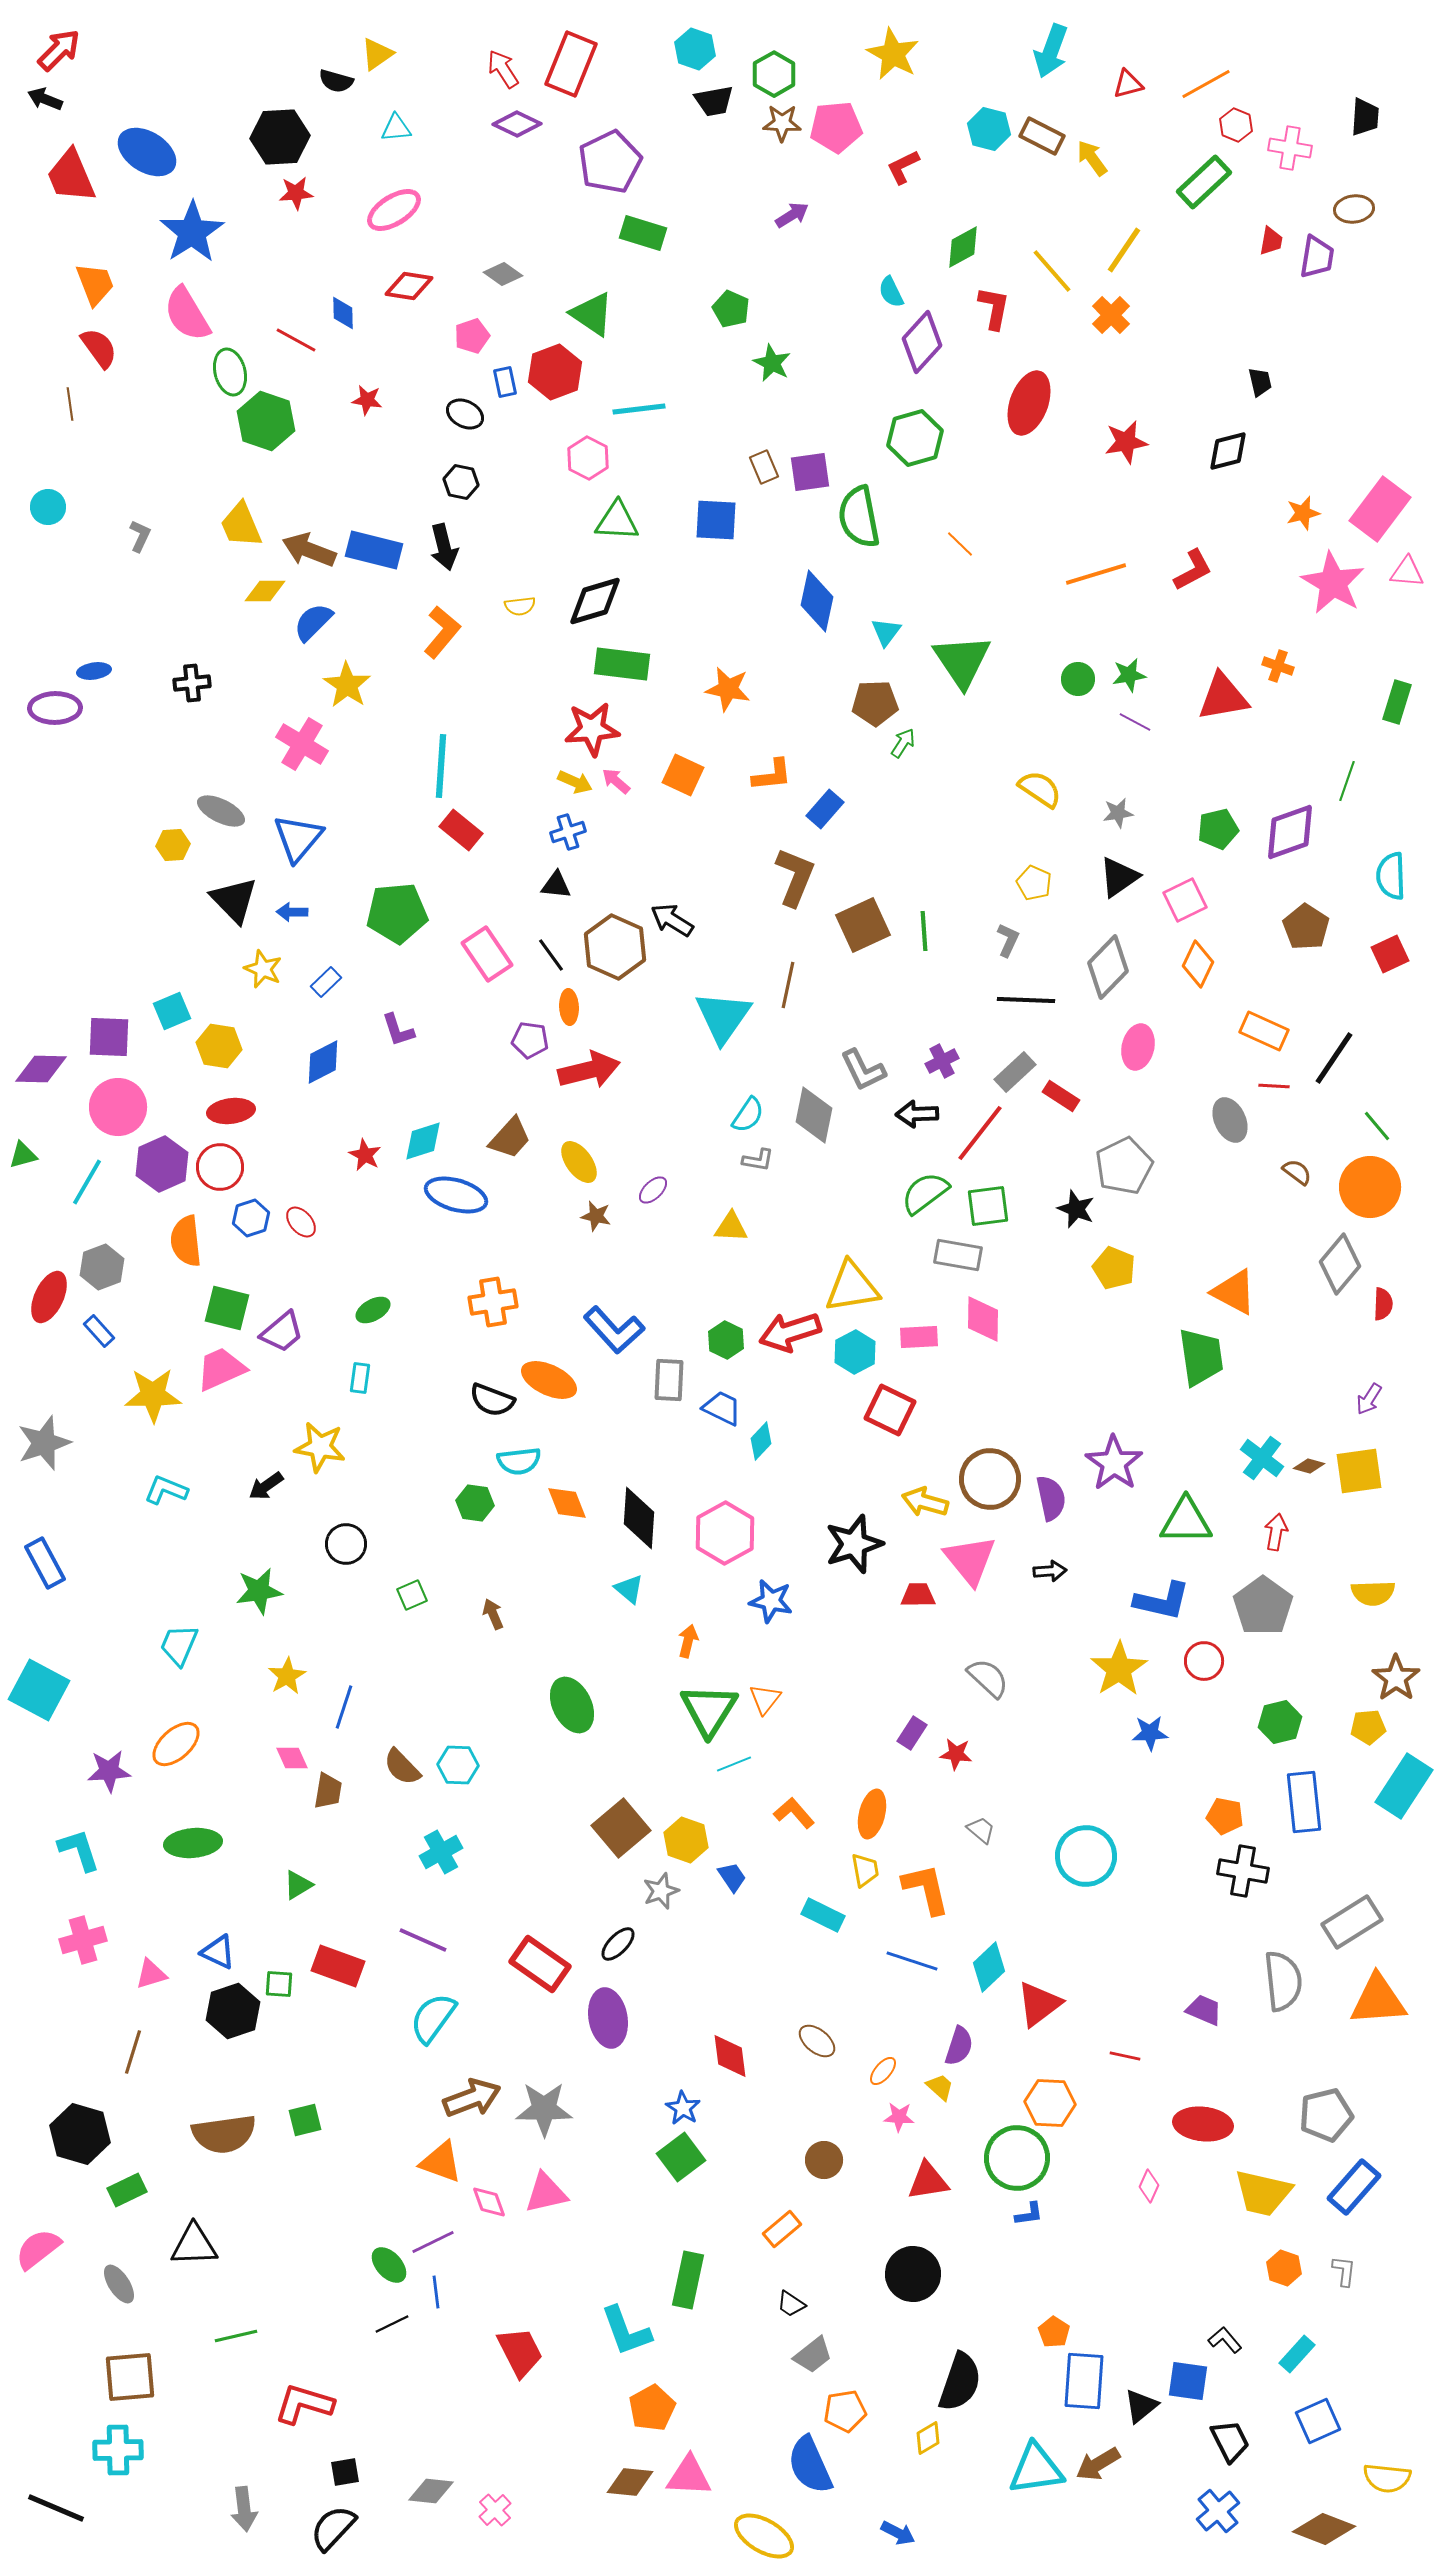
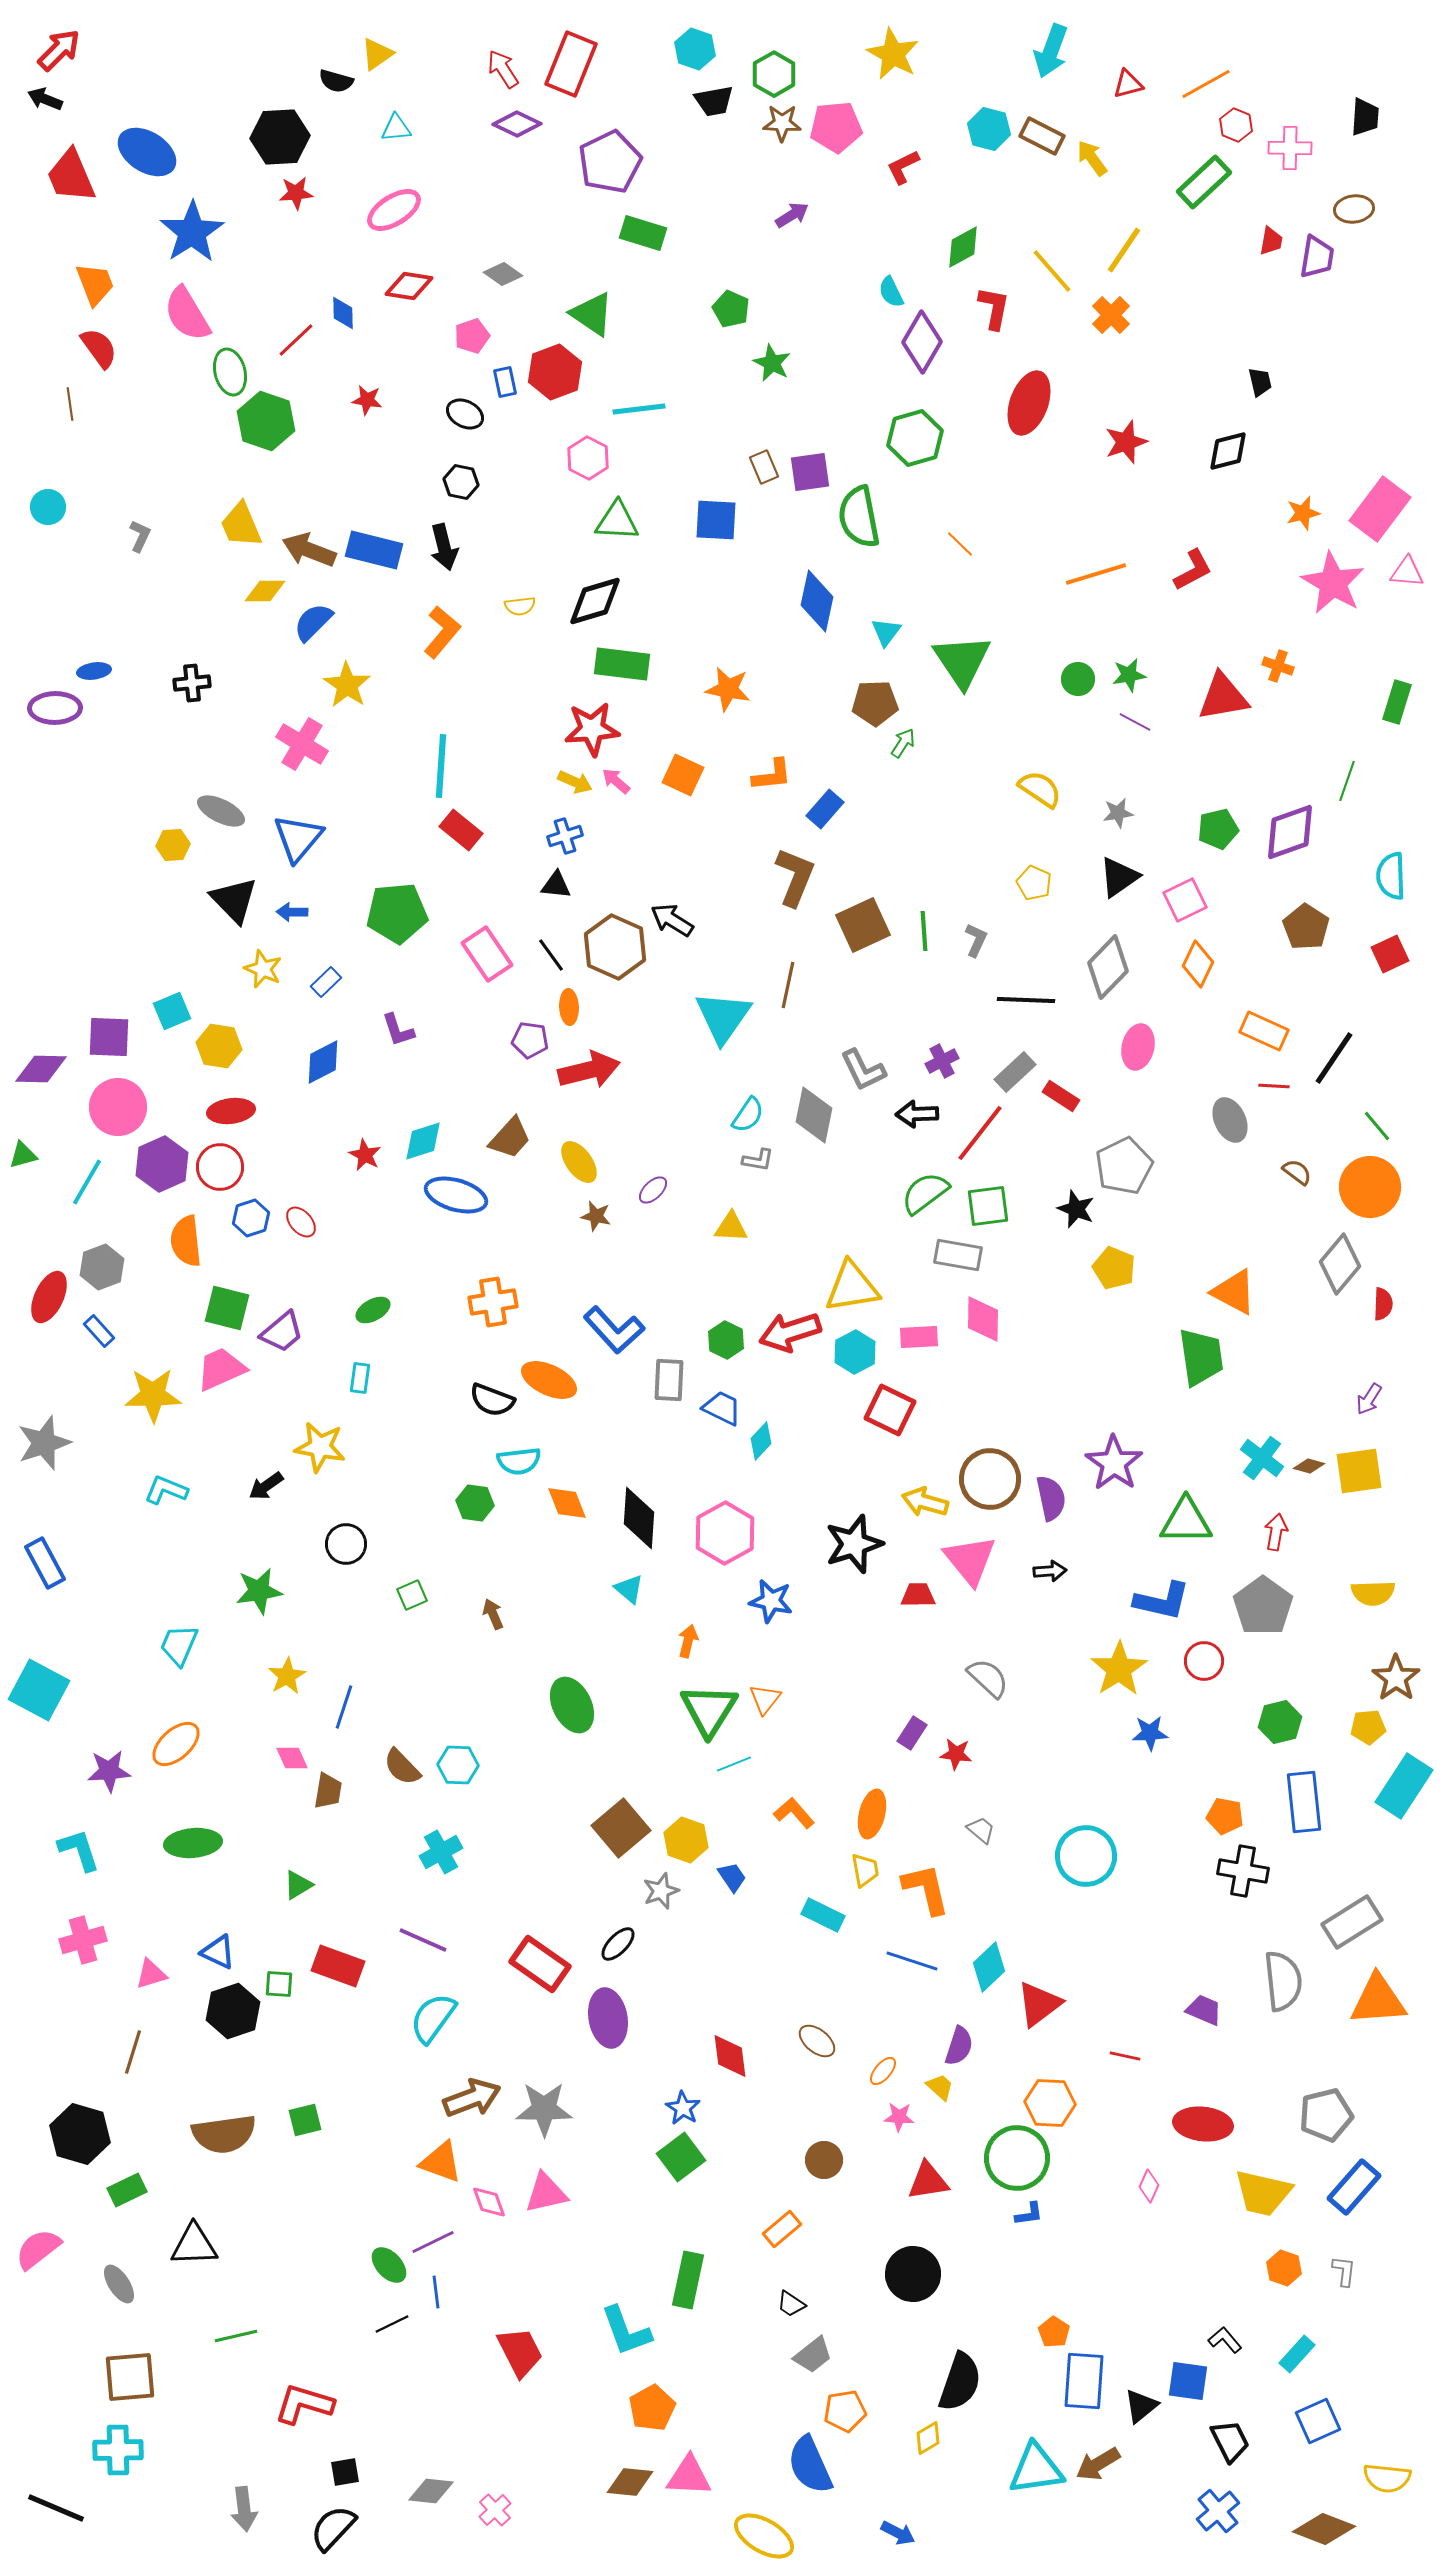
pink cross at (1290, 148): rotated 9 degrees counterclockwise
red line at (296, 340): rotated 72 degrees counterclockwise
purple diamond at (922, 342): rotated 12 degrees counterclockwise
red star at (1126, 442): rotated 9 degrees counterclockwise
blue cross at (568, 832): moved 3 px left, 4 px down
gray L-shape at (1008, 940): moved 32 px left
